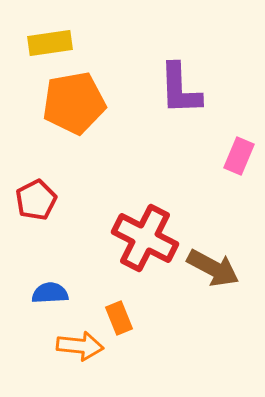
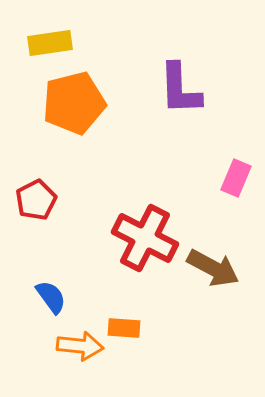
orange pentagon: rotated 4 degrees counterclockwise
pink rectangle: moved 3 px left, 22 px down
blue semicircle: moved 1 px right, 4 px down; rotated 57 degrees clockwise
orange rectangle: moved 5 px right, 10 px down; rotated 64 degrees counterclockwise
